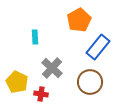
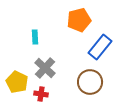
orange pentagon: rotated 15 degrees clockwise
blue rectangle: moved 2 px right
gray cross: moved 7 px left
